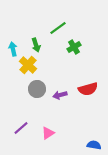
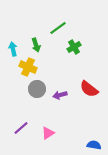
yellow cross: moved 2 px down; rotated 18 degrees counterclockwise
red semicircle: moved 1 px right; rotated 54 degrees clockwise
